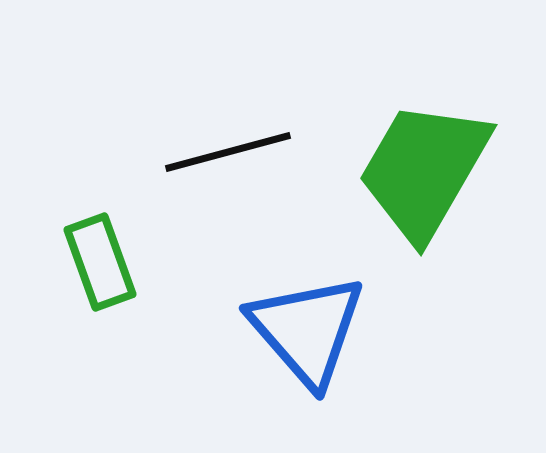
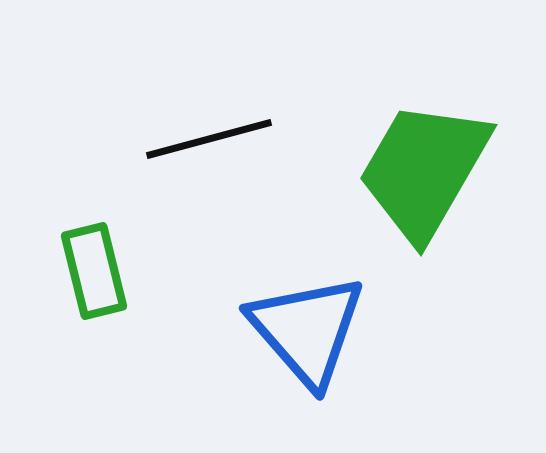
black line: moved 19 px left, 13 px up
green rectangle: moved 6 px left, 9 px down; rotated 6 degrees clockwise
